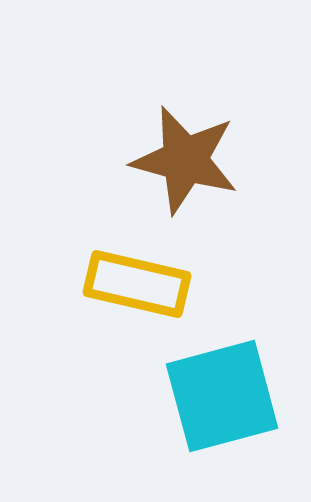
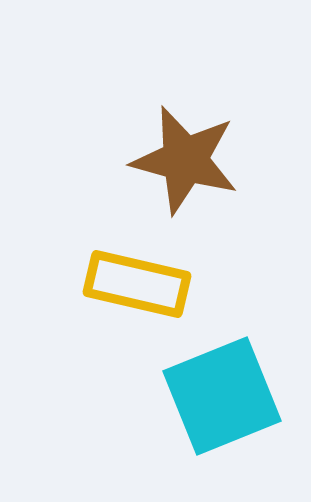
cyan square: rotated 7 degrees counterclockwise
